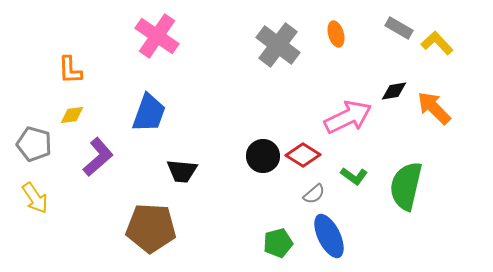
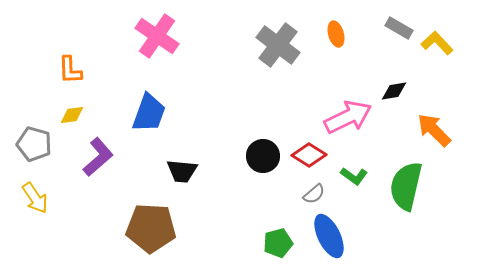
orange arrow: moved 22 px down
red diamond: moved 6 px right
